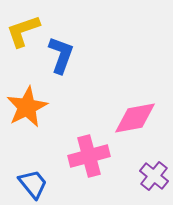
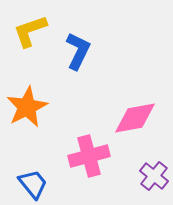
yellow L-shape: moved 7 px right
blue L-shape: moved 17 px right, 4 px up; rotated 6 degrees clockwise
